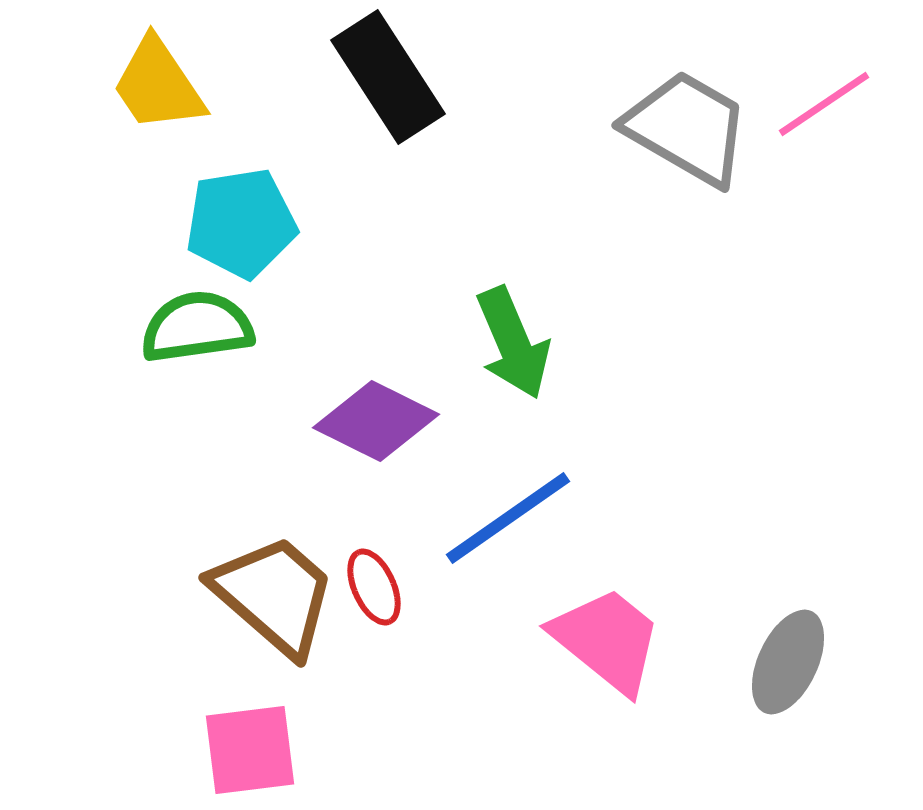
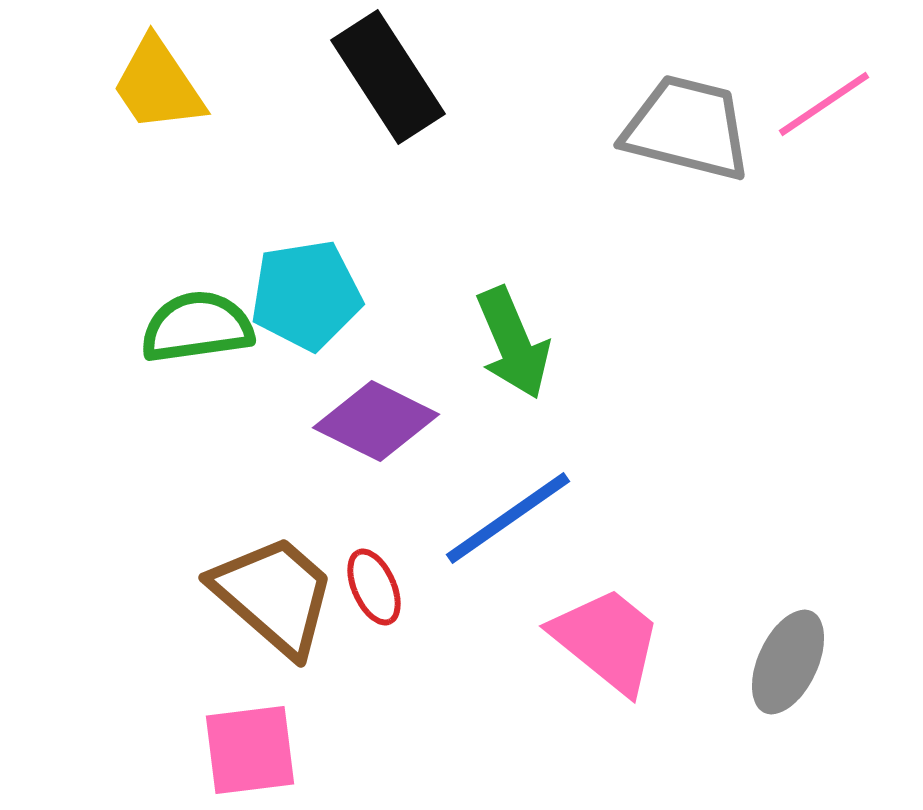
gray trapezoid: rotated 16 degrees counterclockwise
cyan pentagon: moved 65 px right, 72 px down
